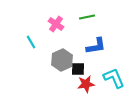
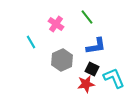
green line: rotated 63 degrees clockwise
black square: moved 14 px right; rotated 24 degrees clockwise
